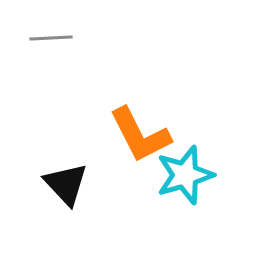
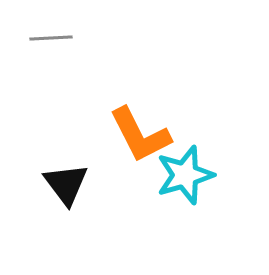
black triangle: rotated 6 degrees clockwise
